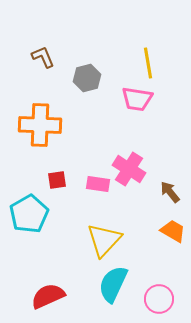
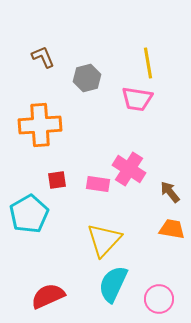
orange cross: rotated 6 degrees counterclockwise
orange trapezoid: moved 1 px left, 2 px up; rotated 20 degrees counterclockwise
